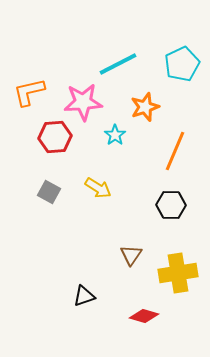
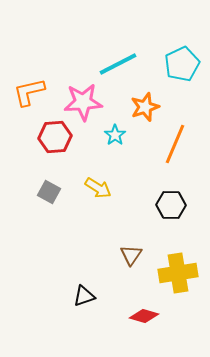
orange line: moved 7 px up
